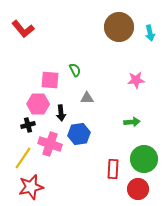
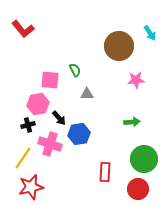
brown circle: moved 19 px down
cyan arrow: rotated 21 degrees counterclockwise
gray triangle: moved 4 px up
pink hexagon: rotated 10 degrees counterclockwise
black arrow: moved 2 px left, 5 px down; rotated 35 degrees counterclockwise
red rectangle: moved 8 px left, 3 px down
